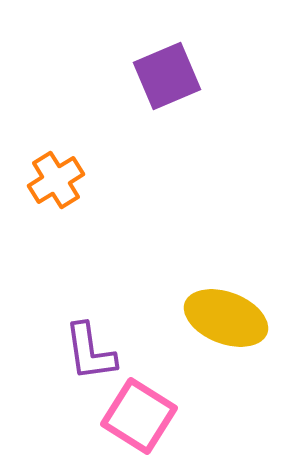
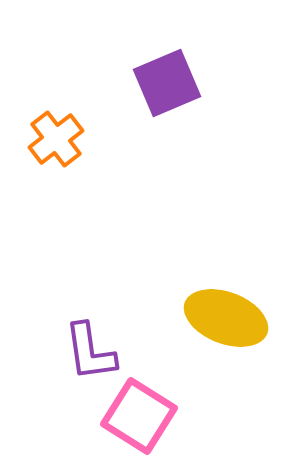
purple square: moved 7 px down
orange cross: moved 41 px up; rotated 6 degrees counterclockwise
